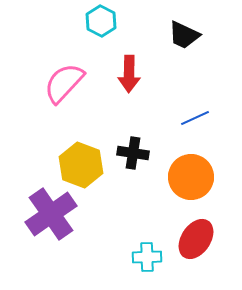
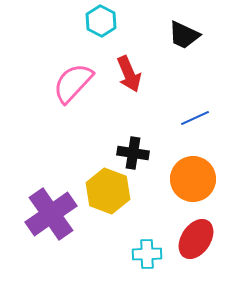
red arrow: rotated 24 degrees counterclockwise
pink semicircle: moved 9 px right
yellow hexagon: moved 27 px right, 26 px down
orange circle: moved 2 px right, 2 px down
cyan cross: moved 3 px up
